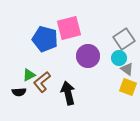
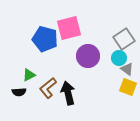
brown L-shape: moved 6 px right, 6 px down
